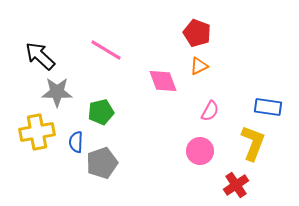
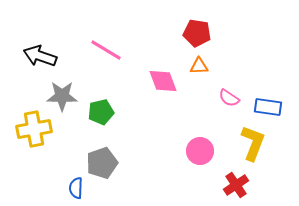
red pentagon: rotated 12 degrees counterclockwise
black arrow: rotated 24 degrees counterclockwise
orange triangle: rotated 24 degrees clockwise
gray star: moved 5 px right, 4 px down
pink semicircle: moved 19 px right, 13 px up; rotated 95 degrees clockwise
yellow cross: moved 3 px left, 3 px up
blue semicircle: moved 46 px down
